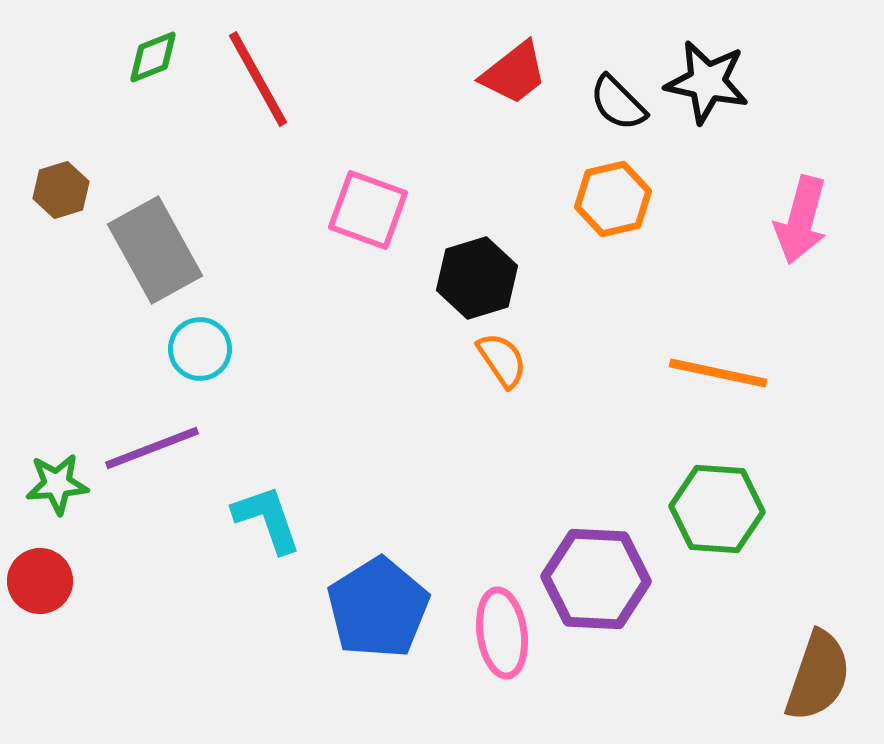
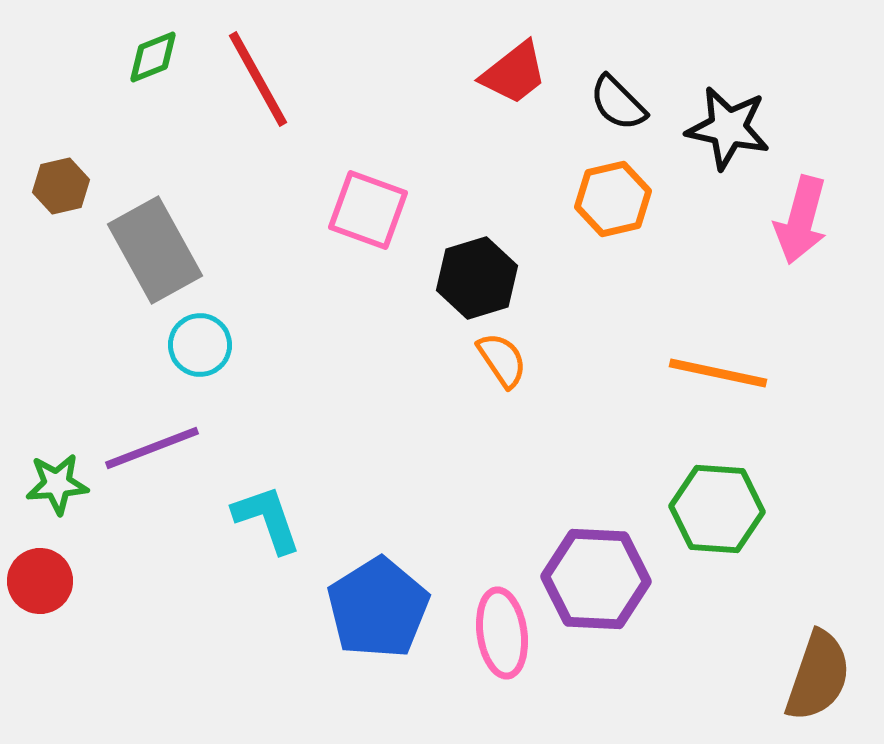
black star: moved 21 px right, 46 px down
brown hexagon: moved 4 px up; rotated 4 degrees clockwise
cyan circle: moved 4 px up
